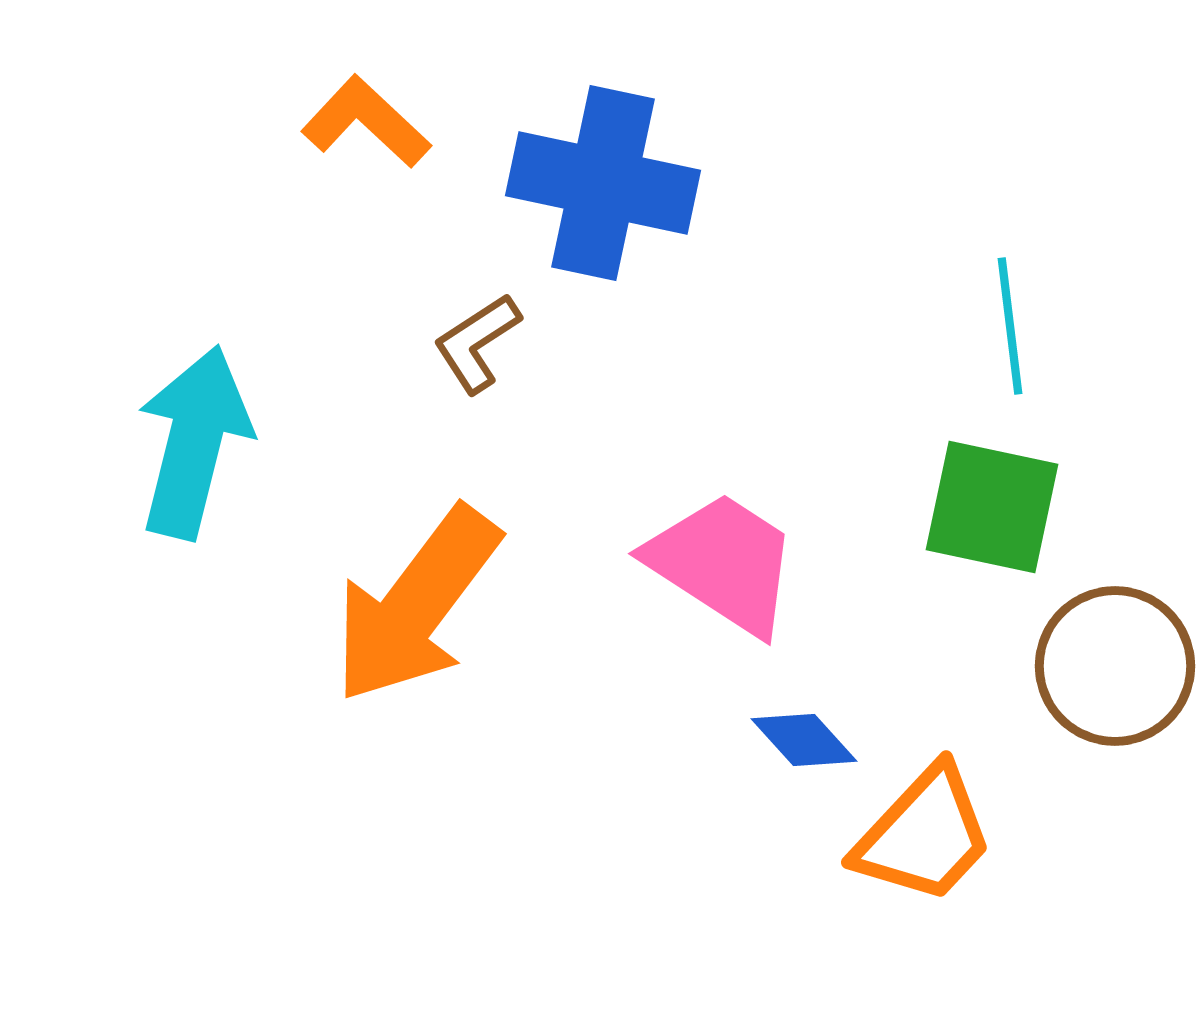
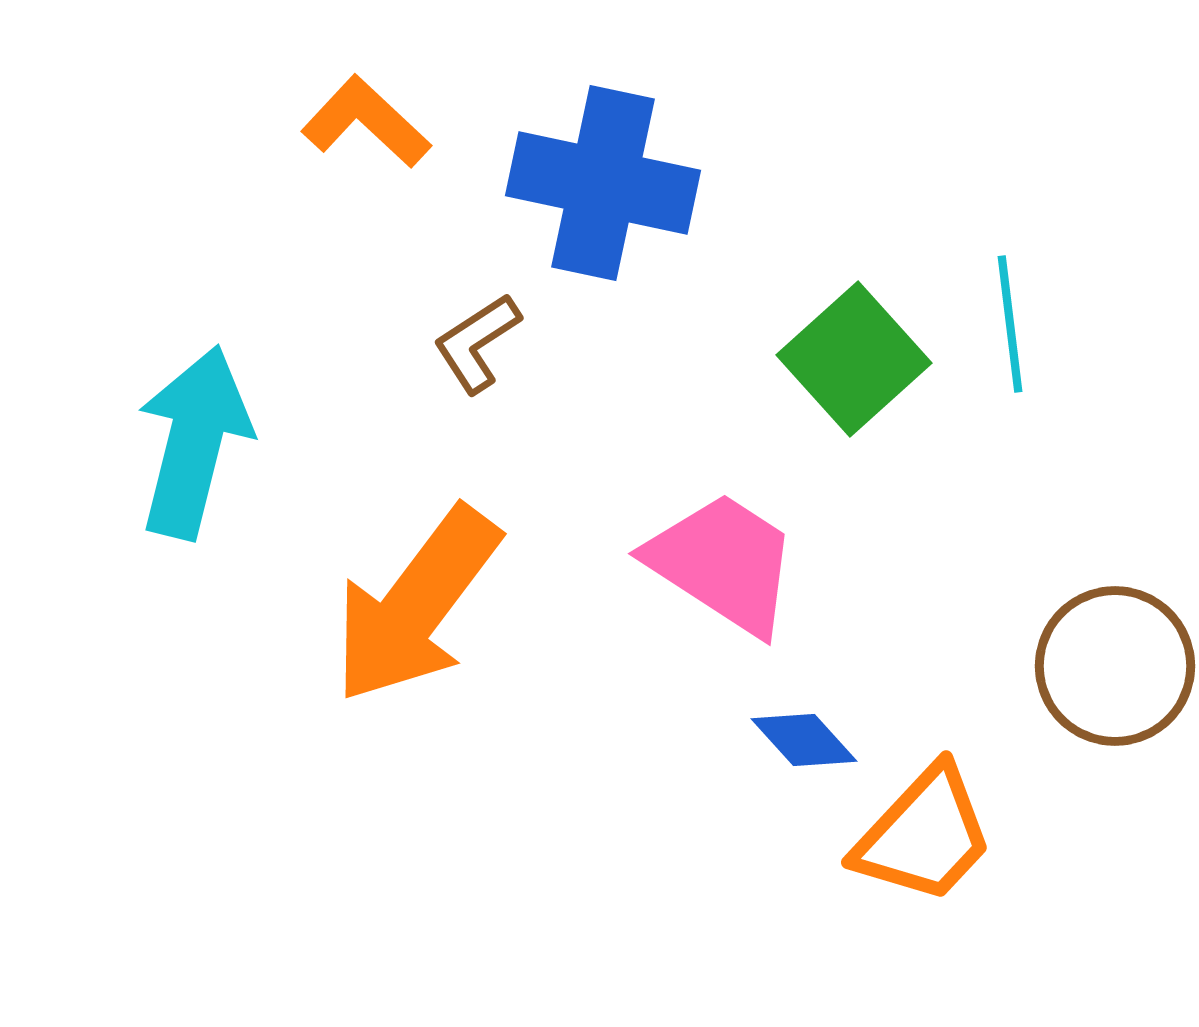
cyan line: moved 2 px up
green square: moved 138 px left, 148 px up; rotated 36 degrees clockwise
